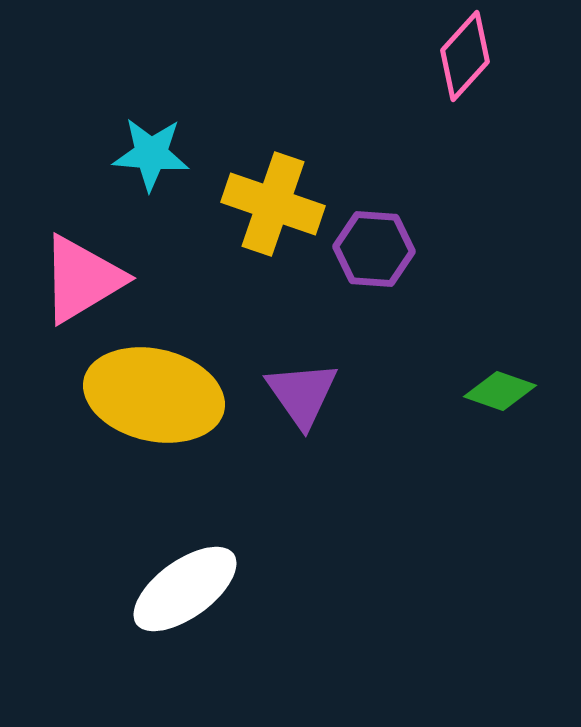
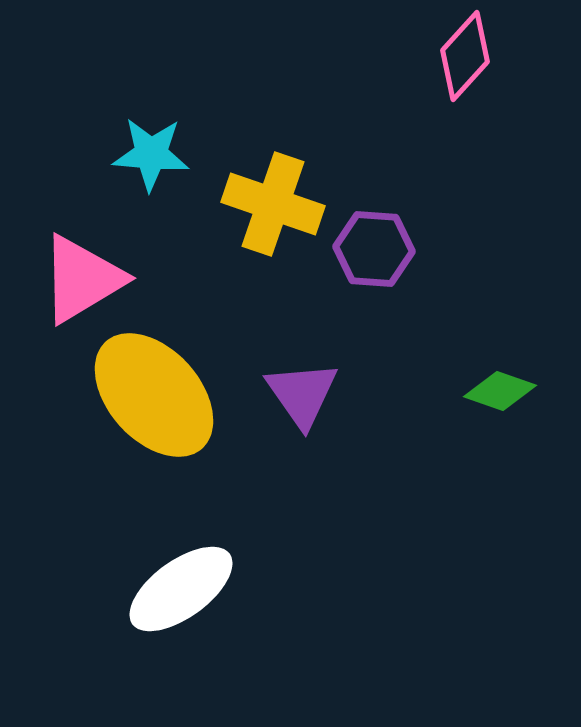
yellow ellipse: rotated 35 degrees clockwise
white ellipse: moved 4 px left
